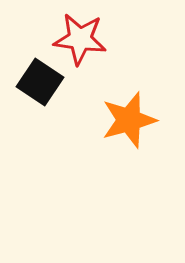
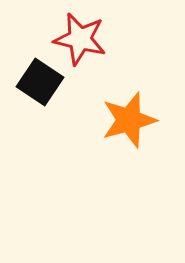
red star: rotated 6 degrees clockwise
